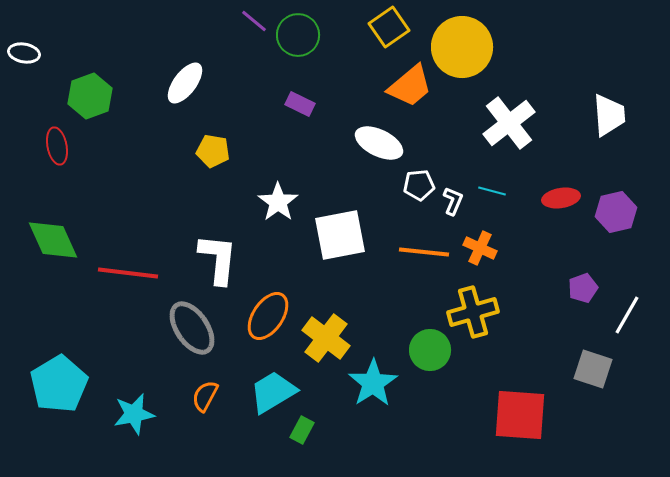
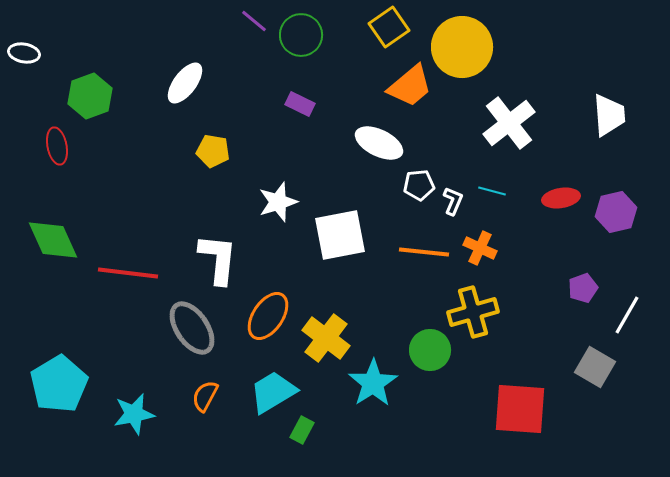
green circle at (298, 35): moved 3 px right
white star at (278, 202): rotated 18 degrees clockwise
gray square at (593, 369): moved 2 px right, 2 px up; rotated 12 degrees clockwise
red square at (520, 415): moved 6 px up
